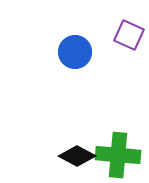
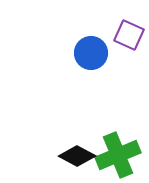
blue circle: moved 16 px right, 1 px down
green cross: rotated 27 degrees counterclockwise
